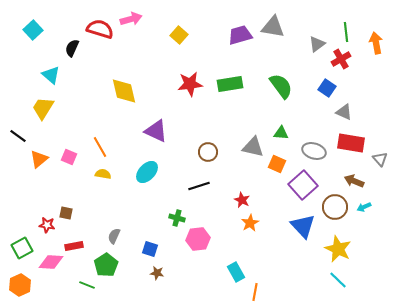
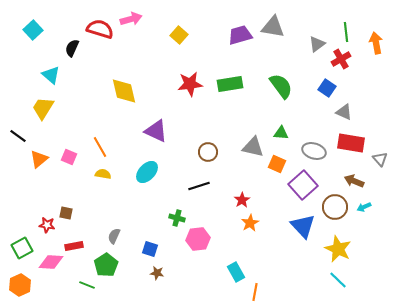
red star at (242, 200): rotated 14 degrees clockwise
